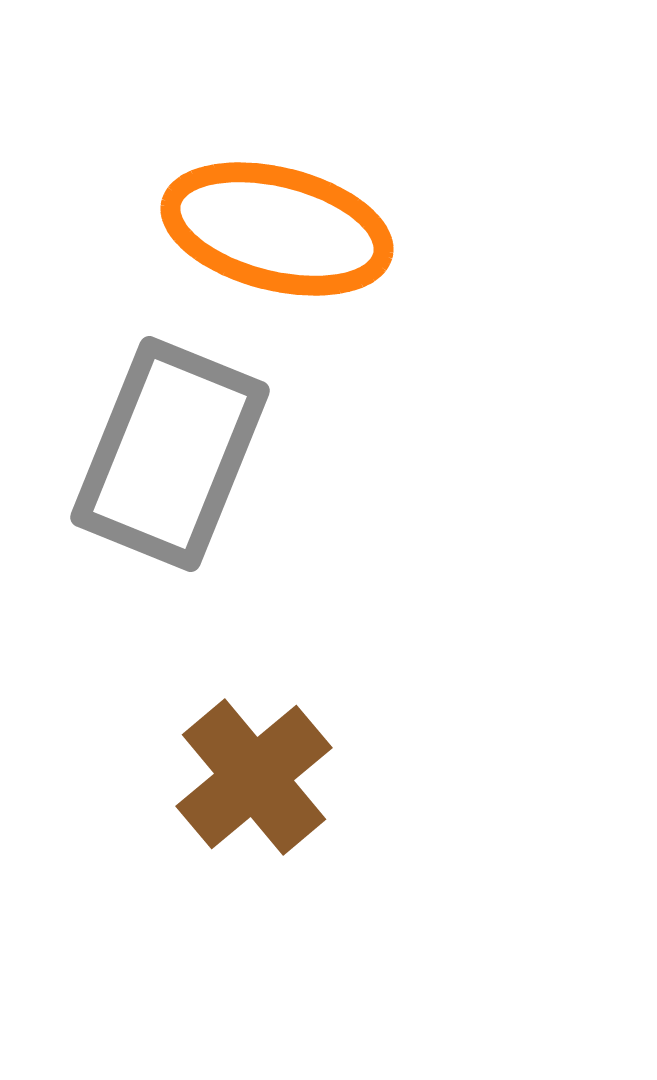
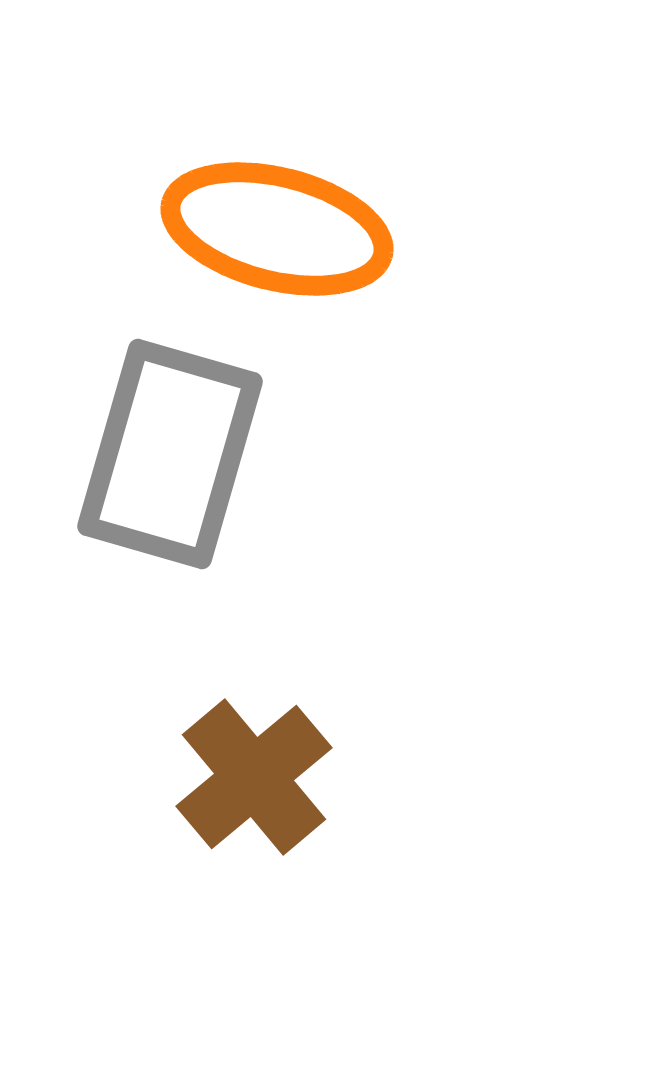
gray rectangle: rotated 6 degrees counterclockwise
